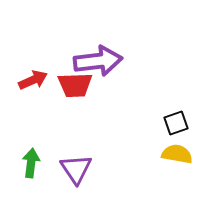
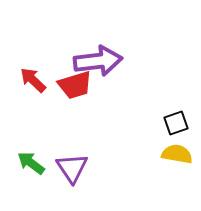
red arrow: rotated 112 degrees counterclockwise
red trapezoid: rotated 15 degrees counterclockwise
green arrow: rotated 60 degrees counterclockwise
purple triangle: moved 4 px left, 1 px up
